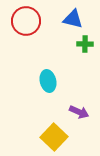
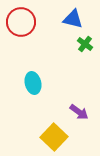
red circle: moved 5 px left, 1 px down
green cross: rotated 35 degrees clockwise
cyan ellipse: moved 15 px left, 2 px down
purple arrow: rotated 12 degrees clockwise
